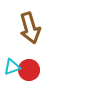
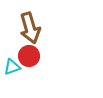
red circle: moved 14 px up
